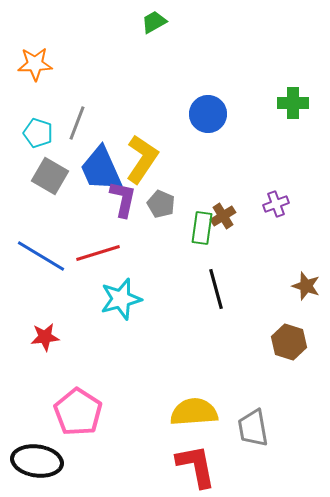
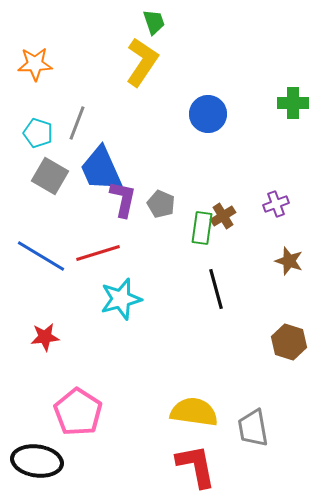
green trapezoid: rotated 100 degrees clockwise
yellow L-shape: moved 97 px up
brown star: moved 17 px left, 25 px up
yellow semicircle: rotated 12 degrees clockwise
